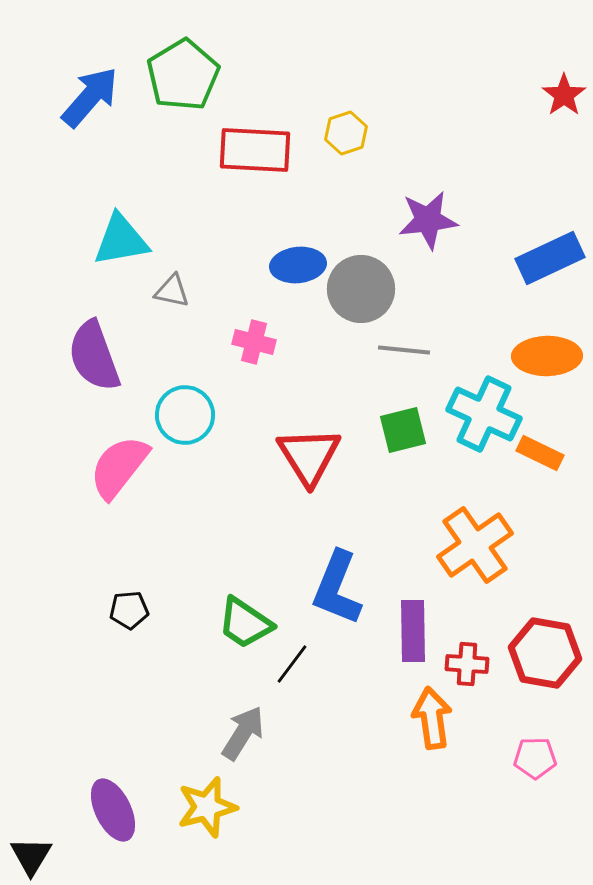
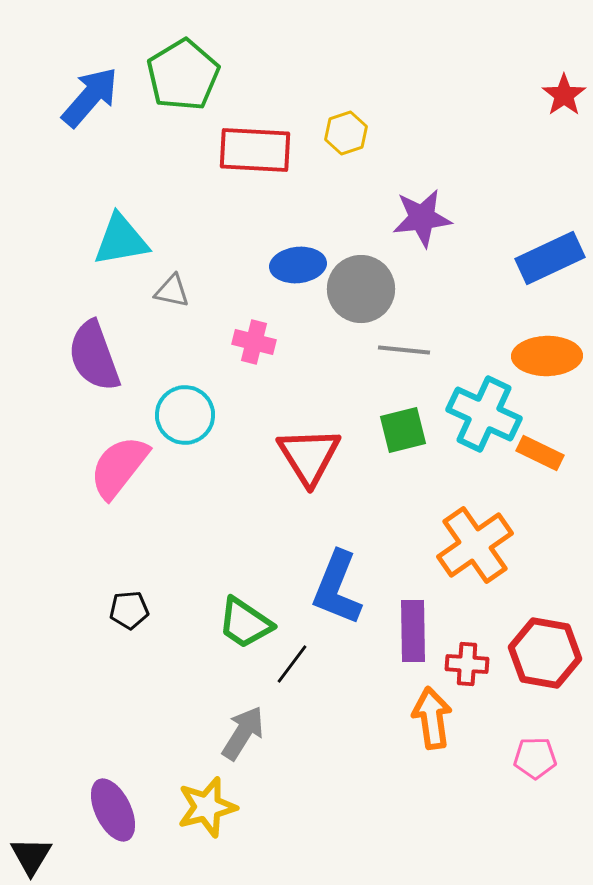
purple star: moved 6 px left, 2 px up
